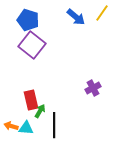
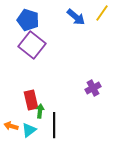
green arrow: rotated 24 degrees counterclockwise
cyan triangle: moved 3 px right, 2 px down; rotated 42 degrees counterclockwise
